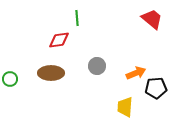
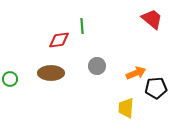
green line: moved 5 px right, 8 px down
yellow trapezoid: moved 1 px right, 1 px down
